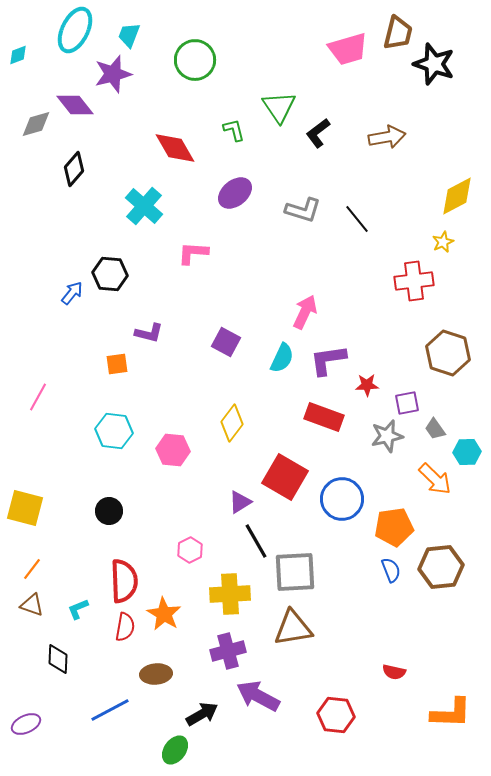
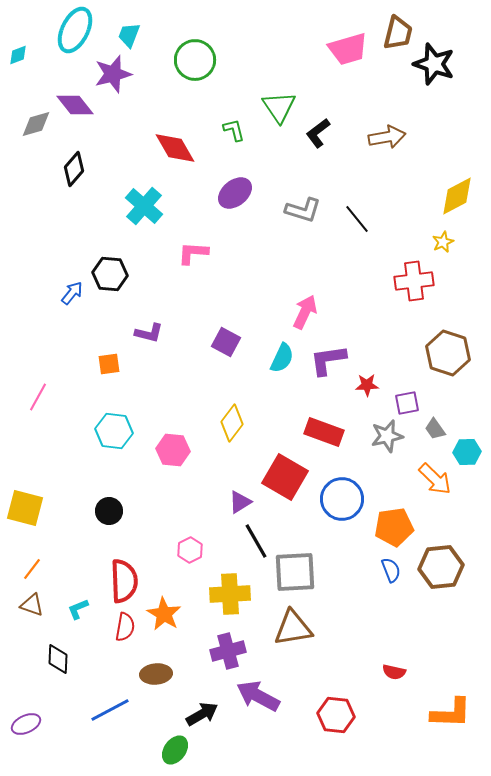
orange square at (117, 364): moved 8 px left
red rectangle at (324, 417): moved 15 px down
